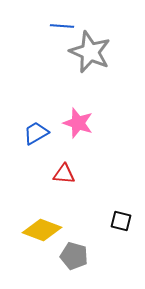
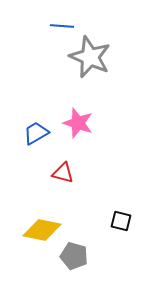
gray star: moved 5 px down
red triangle: moved 1 px left, 1 px up; rotated 10 degrees clockwise
yellow diamond: rotated 9 degrees counterclockwise
